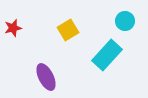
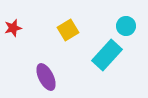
cyan circle: moved 1 px right, 5 px down
